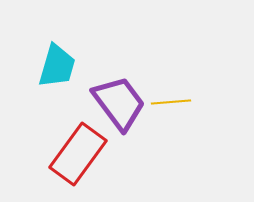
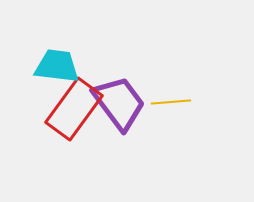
cyan trapezoid: rotated 99 degrees counterclockwise
red rectangle: moved 4 px left, 45 px up
